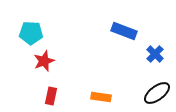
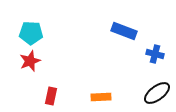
blue cross: rotated 30 degrees counterclockwise
red star: moved 14 px left
orange rectangle: rotated 12 degrees counterclockwise
